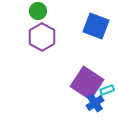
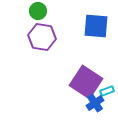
blue square: rotated 16 degrees counterclockwise
purple hexagon: rotated 20 degrees counterclockwise
purple square: moved 1 px left, 1 px up
cyan rectangle: moved 1 px down
